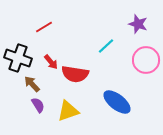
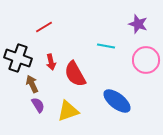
cyan line: rotated 54 degrees clockwise
red arrow: rotated 28 degrees clockwise
red semicircle: rotated 52 degrees clockwise
brown arrow: rotated 18 degrees clockwise
blue ellipse: moved 1 px up
